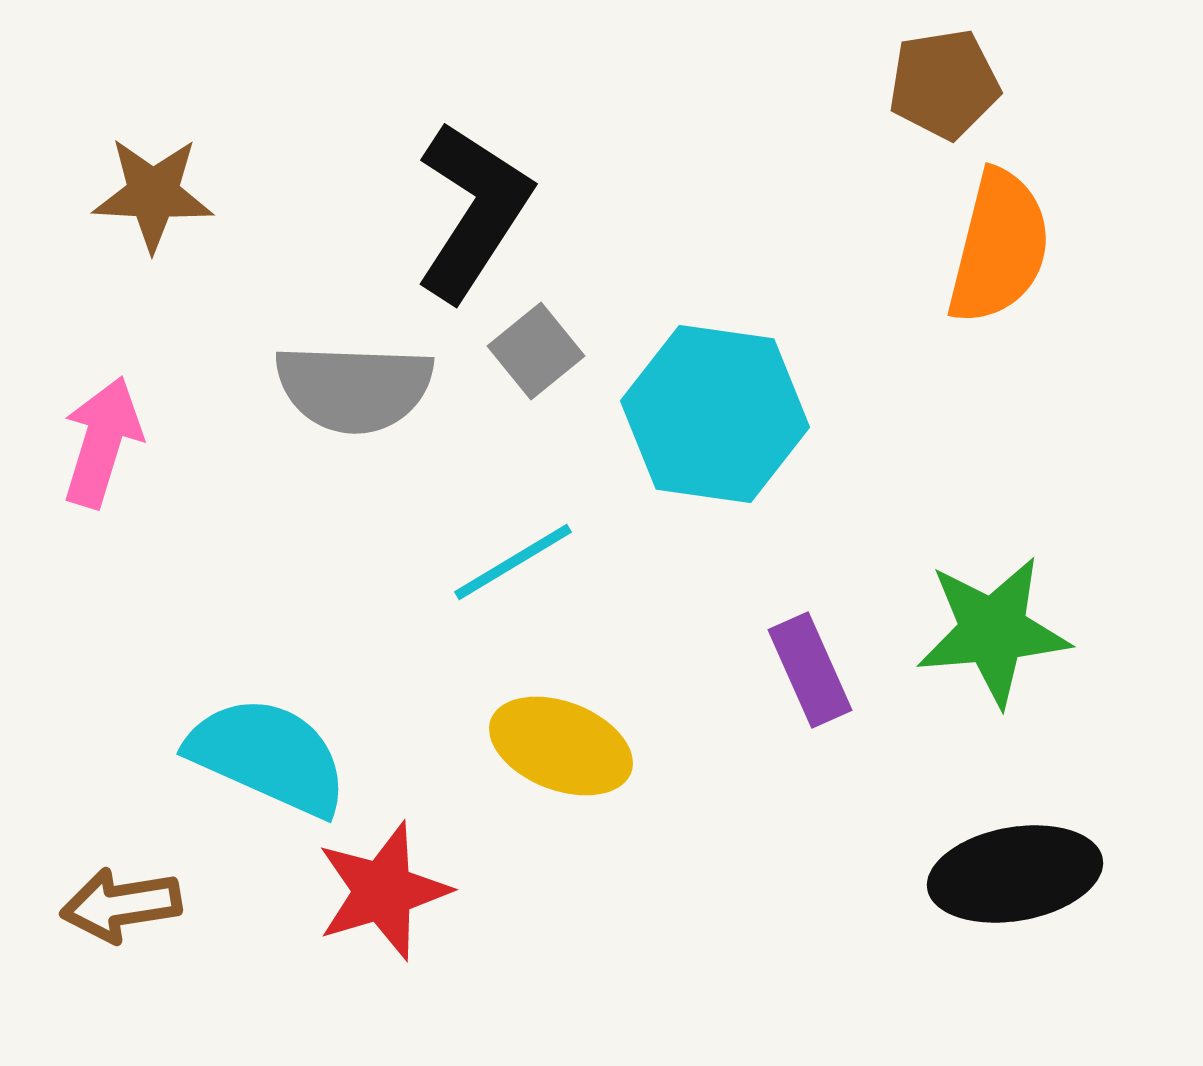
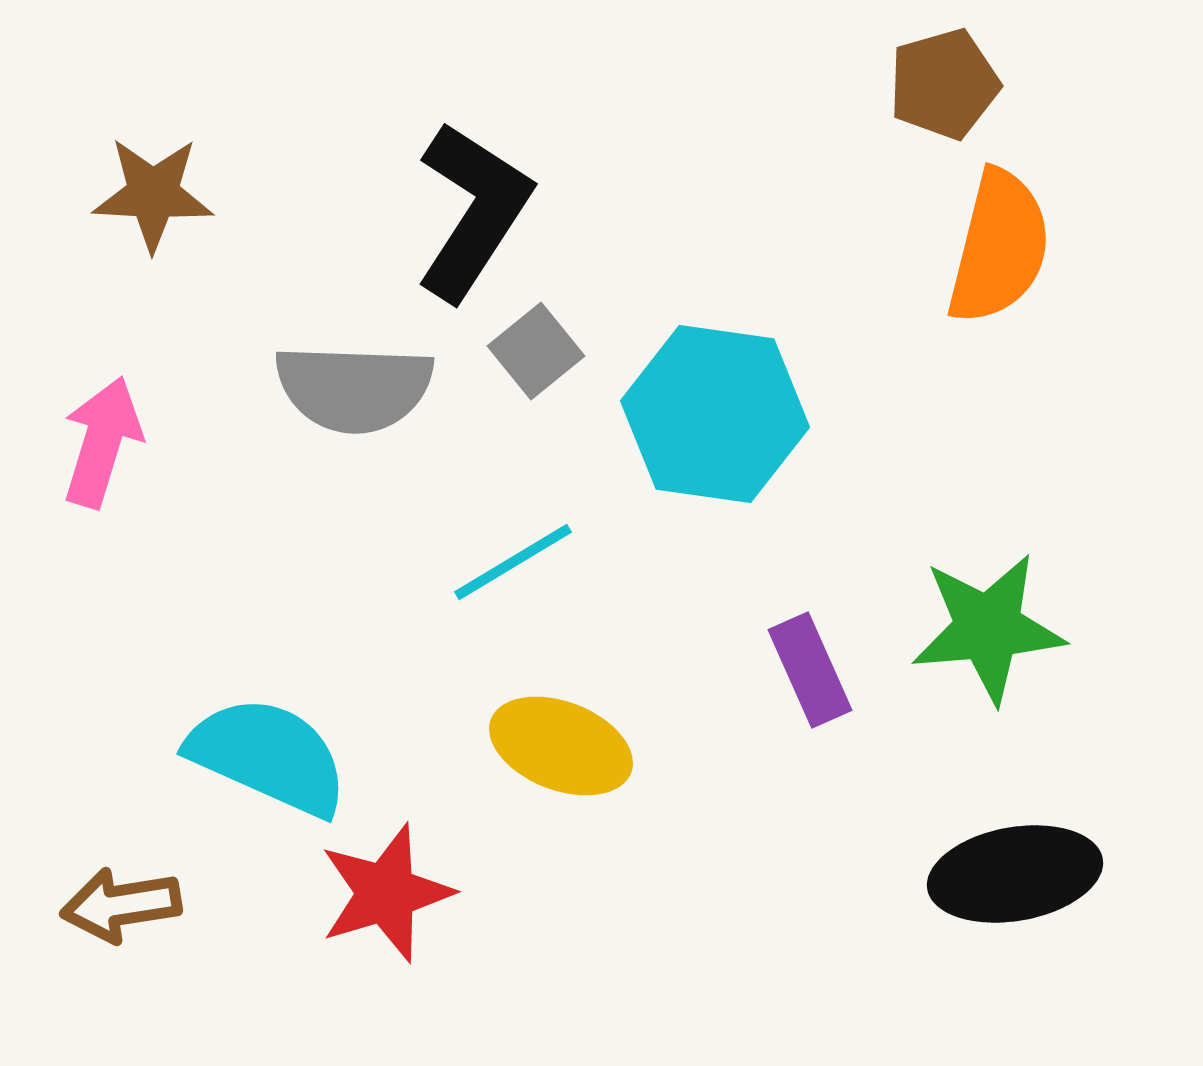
brown pentagon: rotated 7 degrees counterclockwise
green star: moved 5 px left, 3 px up
red star: moved 3 px right, 2 px down
